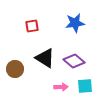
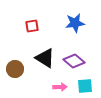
pink arrow: moved 1 px left
